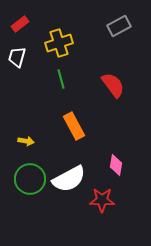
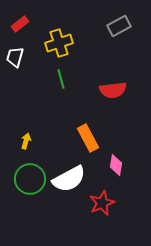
white trapezoid: moved 2 px left
red semicircle: moved 5 px down; rotated 120 degrees clockwise
orange rectangle: moved 14 px right, 12 px down
yellow arrow: rotated 84 degrees counterclockwise
red star: moved 3 px down; rotated 25 degrees counterclockwise
